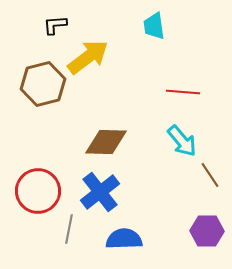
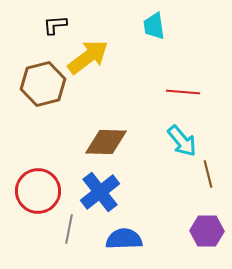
brown line: moved 2 px left, 1 px up; rotated 20 degrees clockwise
